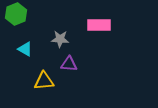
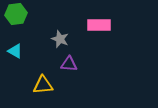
green hexagon: rotated 15 degrees clockwise
gray star: rotated 18 degrees clockwise
cyan triangle: moved 10 px left, 2 px down
yellow triangle: moved 1 px left, 4 px down
